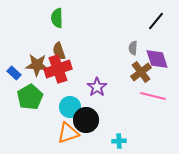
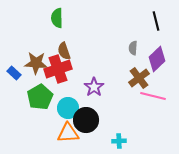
black line: rotated 54 degrees counterclockwise
brown semicircle: moved 5 px right
purple diamond: rotated 65 degrees clockwise
brown star: moved 1 px left, 2 px up
brown cross: moved 2 px left, 6 px down
purple star: moved 3 px left
green pentagon: moved 10 px right
cyan circle: moved 2 px left, 1 px down
orange triangle: rotated 15 degrees clockwise
